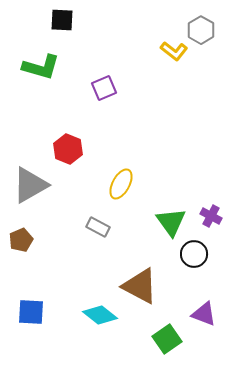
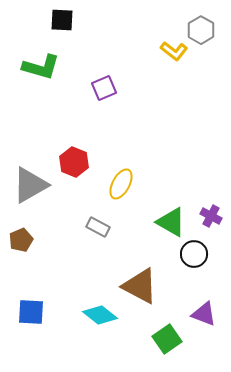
red hexagon: moved 6 px right, 13 px down
green triangle: rotated 24 degrees counterclockwise
